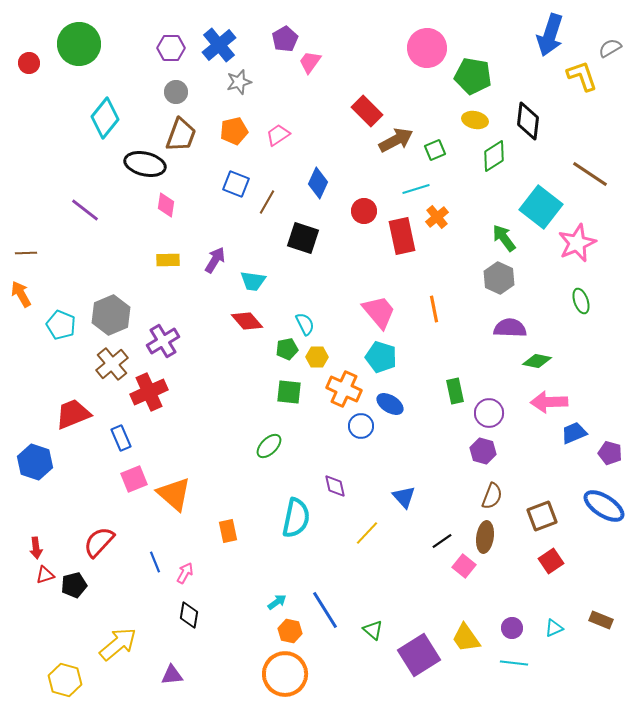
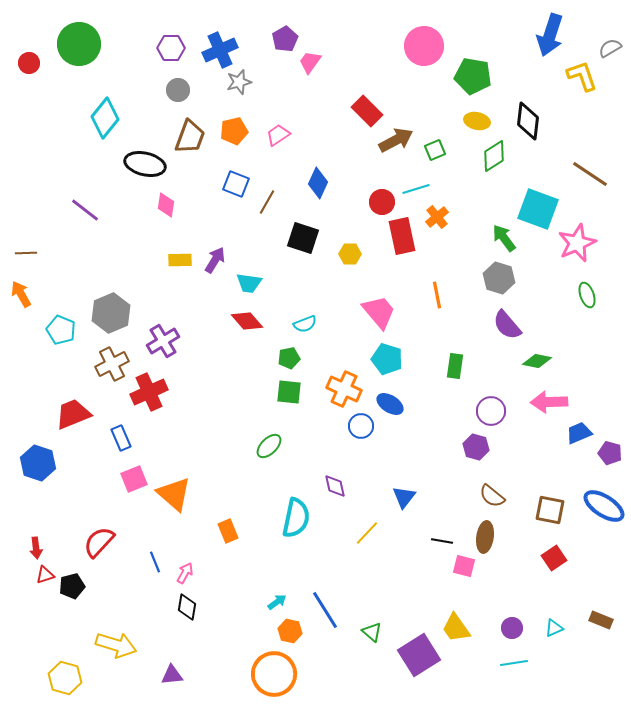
blue cross at (219, 45): moved 1 px right, 5 px down; rotated 16 degrees clockwise
pink circle at (427, 48): moved 3 px left, 2 px up
gray circle at (176, 92): moved 2 px right, 2 px up
yellow ellipse at (475, 120): moved 2 px right, 1 px down
brown trapezoid at (181, 135): moved 9 px right, 2 px down
cyan square at (541, 207): moved 3 px left, 2 px down; rotated 18 degrees counterclockwise
red circle at (364, 211): moved 18 px right, 9 px up
yellow rectangle at (168, 260): moved 12 px right
gray hexagon at (499, 278): rotated 8 degrees counterclockwise
cyan trapezoid at (253, 281): moved 4 px left, 2 px down
green ellipse at (581, 301): moved 6 px right, 6 px up
orange line at (434, 309): moved 3 px right, 14 px up
gray hexagon at (111, 315): moved 2 px up
cyan semicircle at (305, 324): rotated 95 degrees clockwise
cyan pentagon at (61, 325): moved 5 px down
purple semicircle at (510, 328): moved 3 px left, 3 px up; rotated 132 degrees counterclockwise
green pentagon at (287, 349): moved 2 px right, 9 px down
yellow hexagon at (317, 357): moved 33 px right, 103 px up
cyan pentagon at (381, 357): moved 6 px right, 2 px down
brown cross at (112, 364): rotated 12 degrees clockwise
green rectangle at (455, 391): moved 25 px up; rotated 20 degrees clockwise
purple circle at (489, 413): moved 2 px right, 2 px up
blue trapezoid at (574, 433): moved 5 px right
purple hexagon at (483, 451): moved 7 px left, 4 px up
blue hexagon at (35, 462): moved 3 px right, 1 px down
brown semicircle at (492, 496): rotated 108 degrees clockwise
blue triangle at (404, 497): rotated 20 degrees clockwise
brown square at (542, 516): moved 8 px right, 6 px up; rotated 32 degrees clockwise
orange rectangle at (228, 531): rotated 10 degrees counterclockwise
black line at (442, 541): rotated 45 degrees clockwise
red square at (551, 561): moved 3 px right, 3 px up
pink square at (464, 566): rotated 25 degrees counterclockwise
black pentagon at (74, 585): moved 2 px left, 1 px down
black diamond at (189, 615): moved 2 px left, 8 px up
green triangle at (373, 630): moved 1 px left, 2 px down
yellow trapezoid at (466, 638): moved 10 px left, 10 px up
yellow arrow at (118, 644): moved 2 px left, 1 px down; rotated 57 degrees clockwise
cyan line at (514, 663): rotated 16 degrees counterclockwise
orange circle at (285, 674): moved 11 px left
yellow hexagon at (65, 680): moved 2 px up
